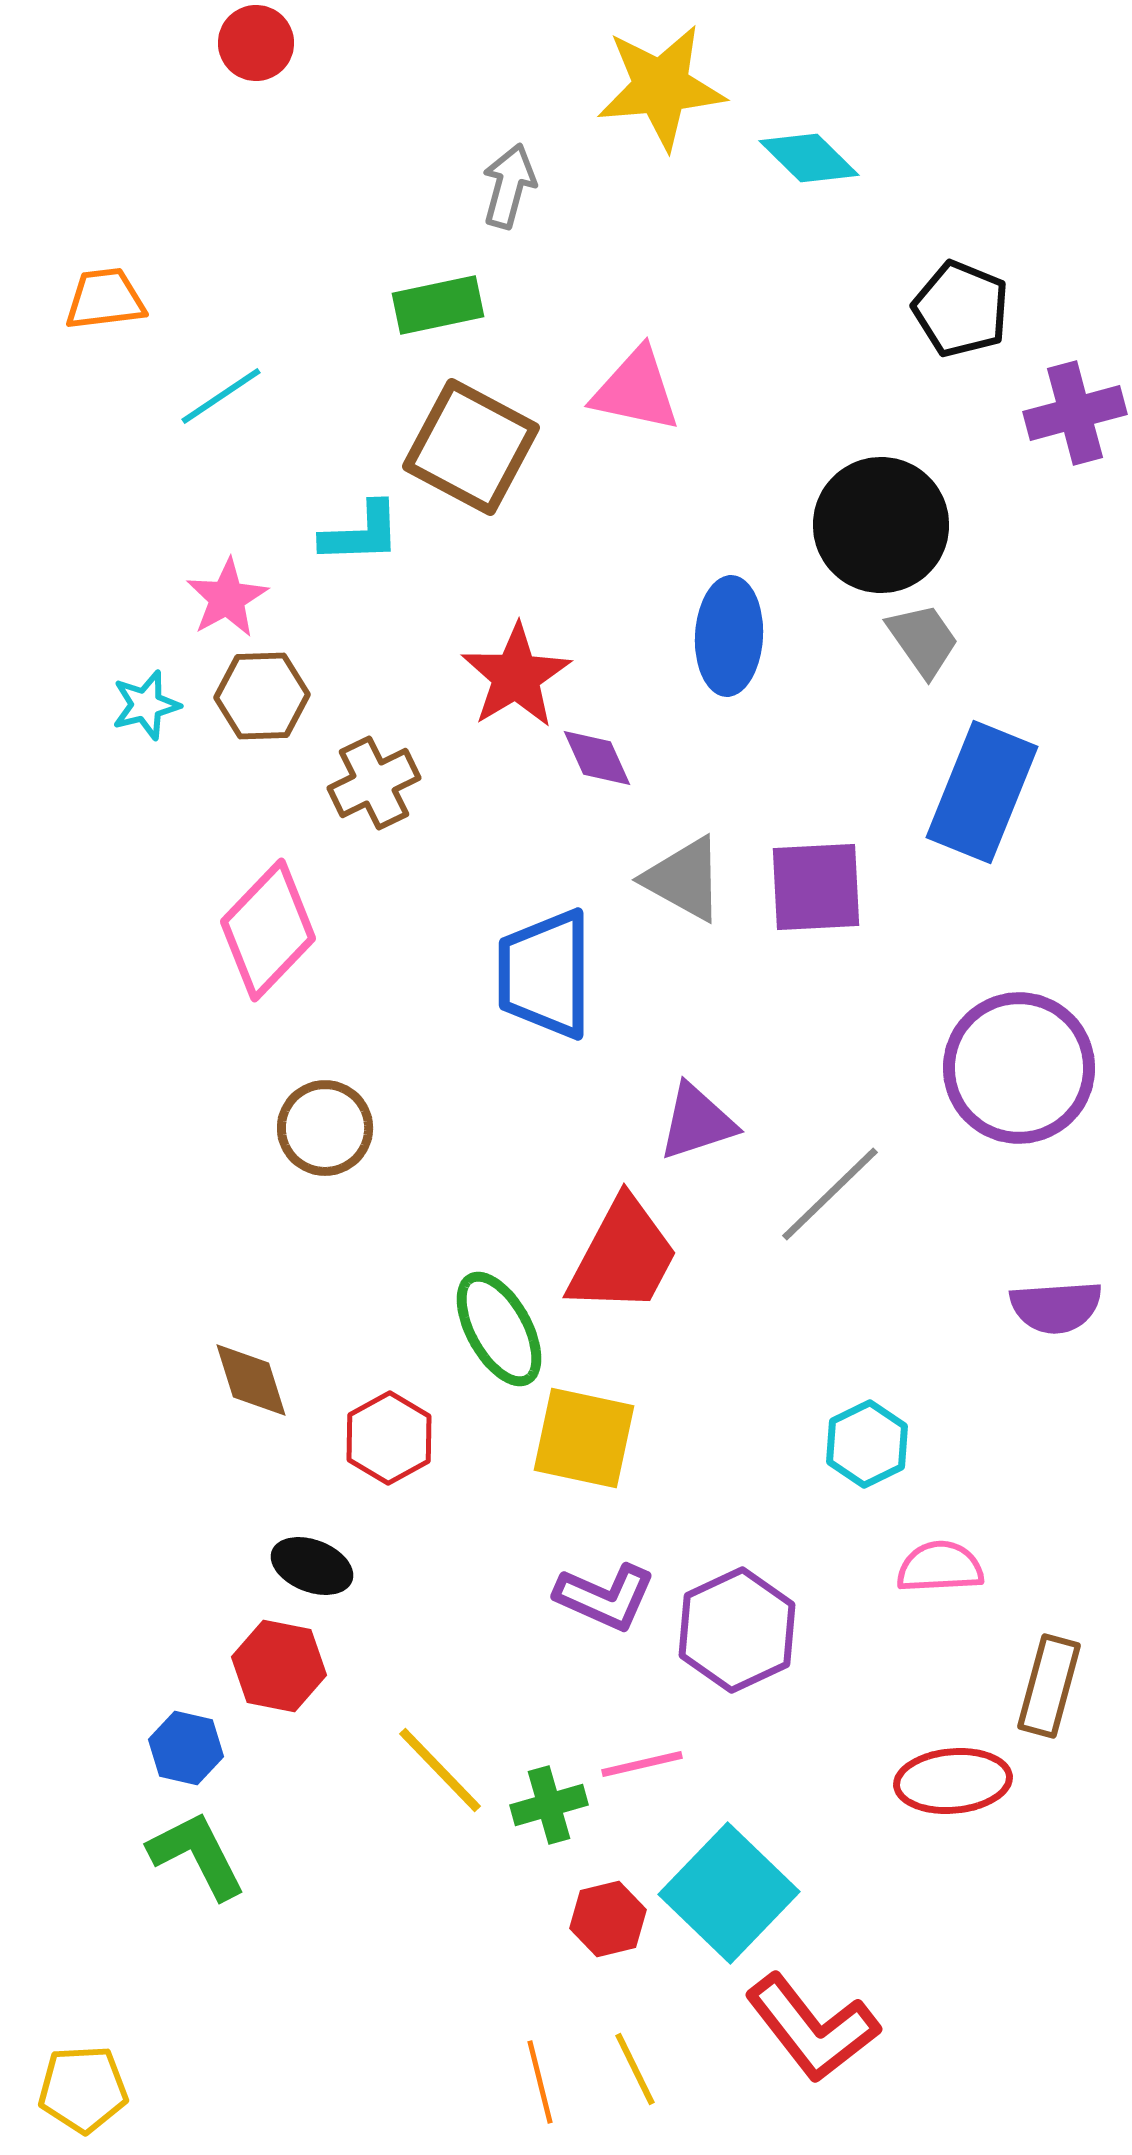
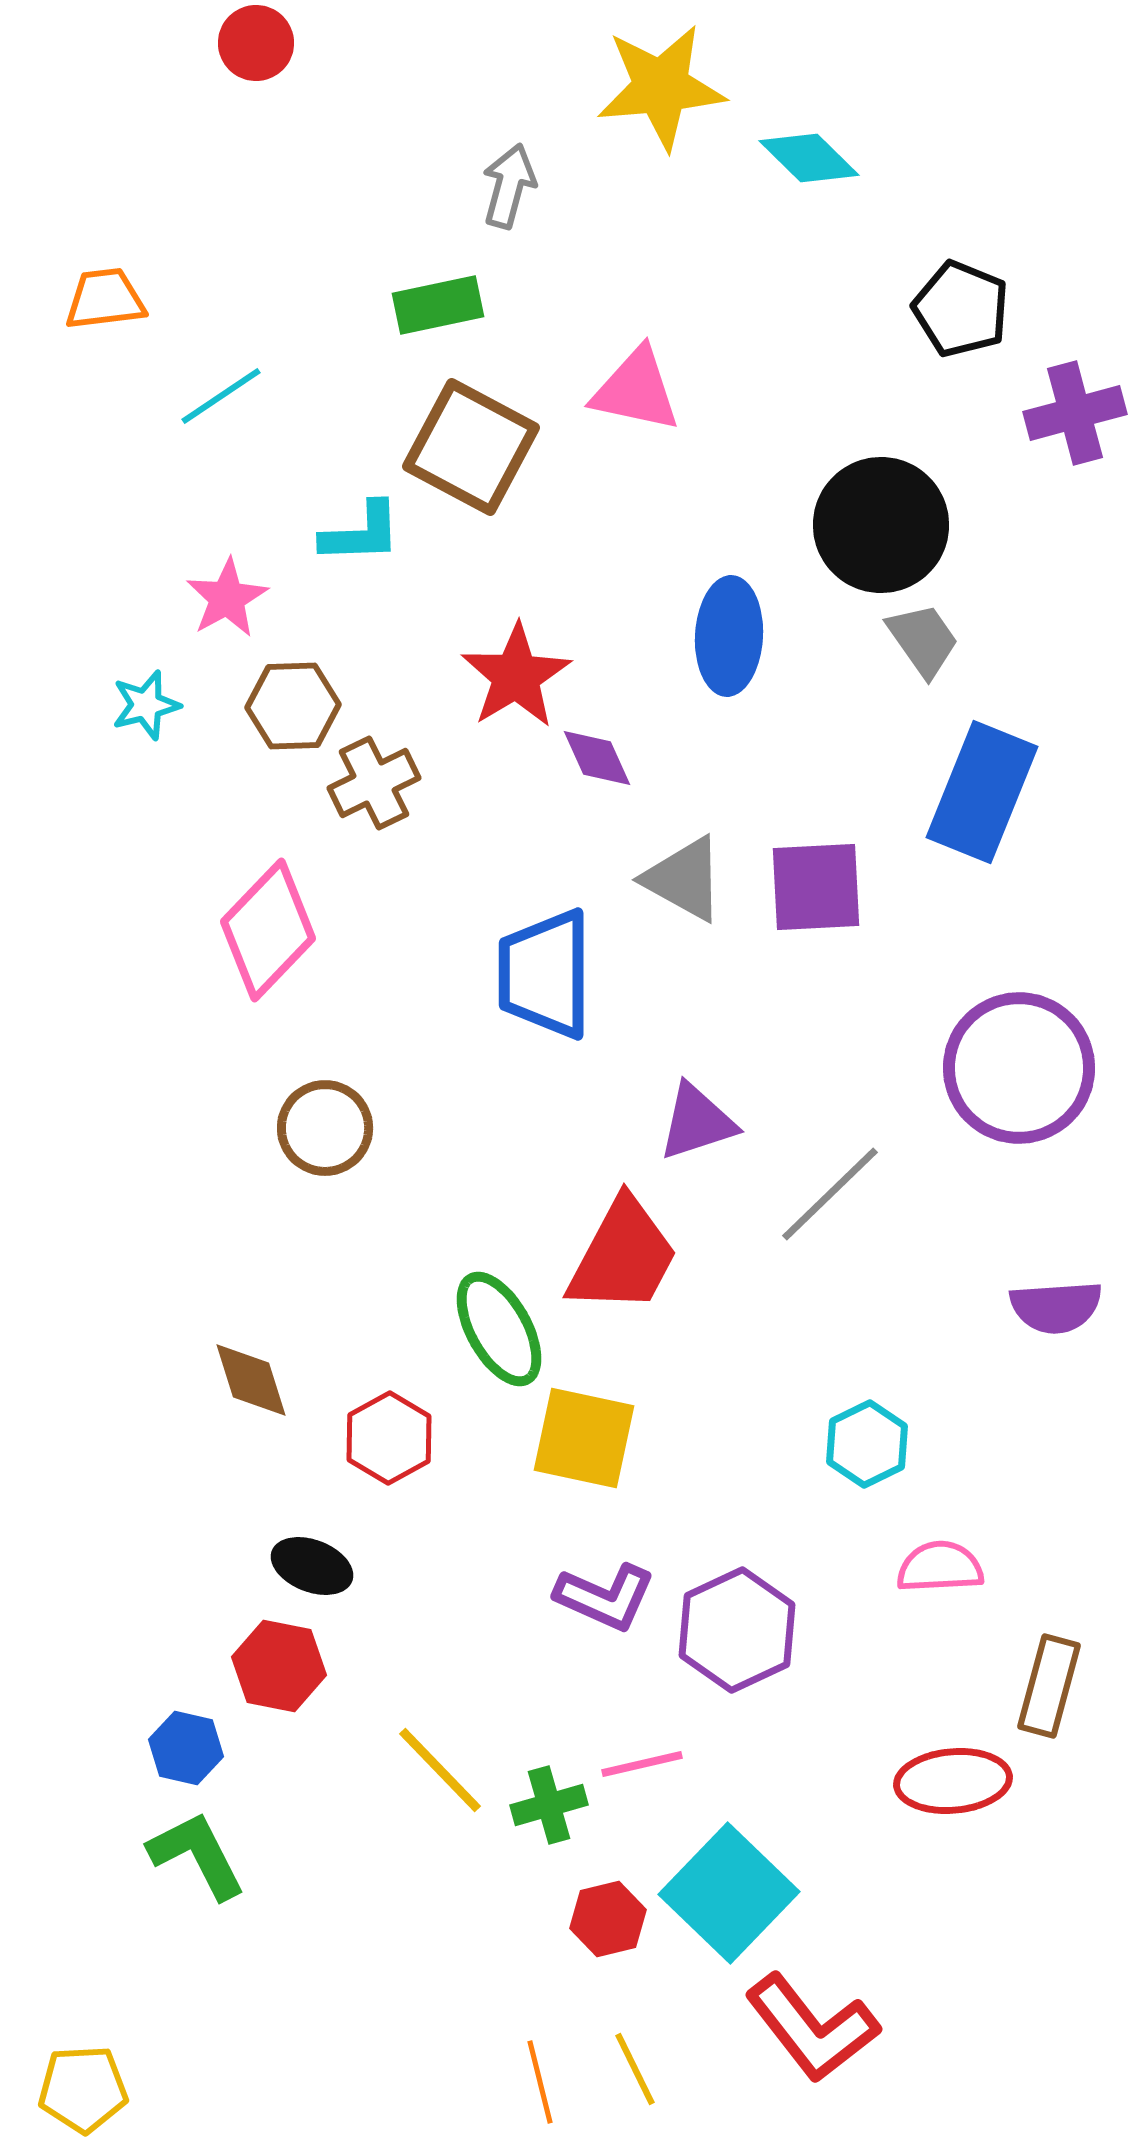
brown hexagon at (262, 696): moved 31 px right, 10 px down
